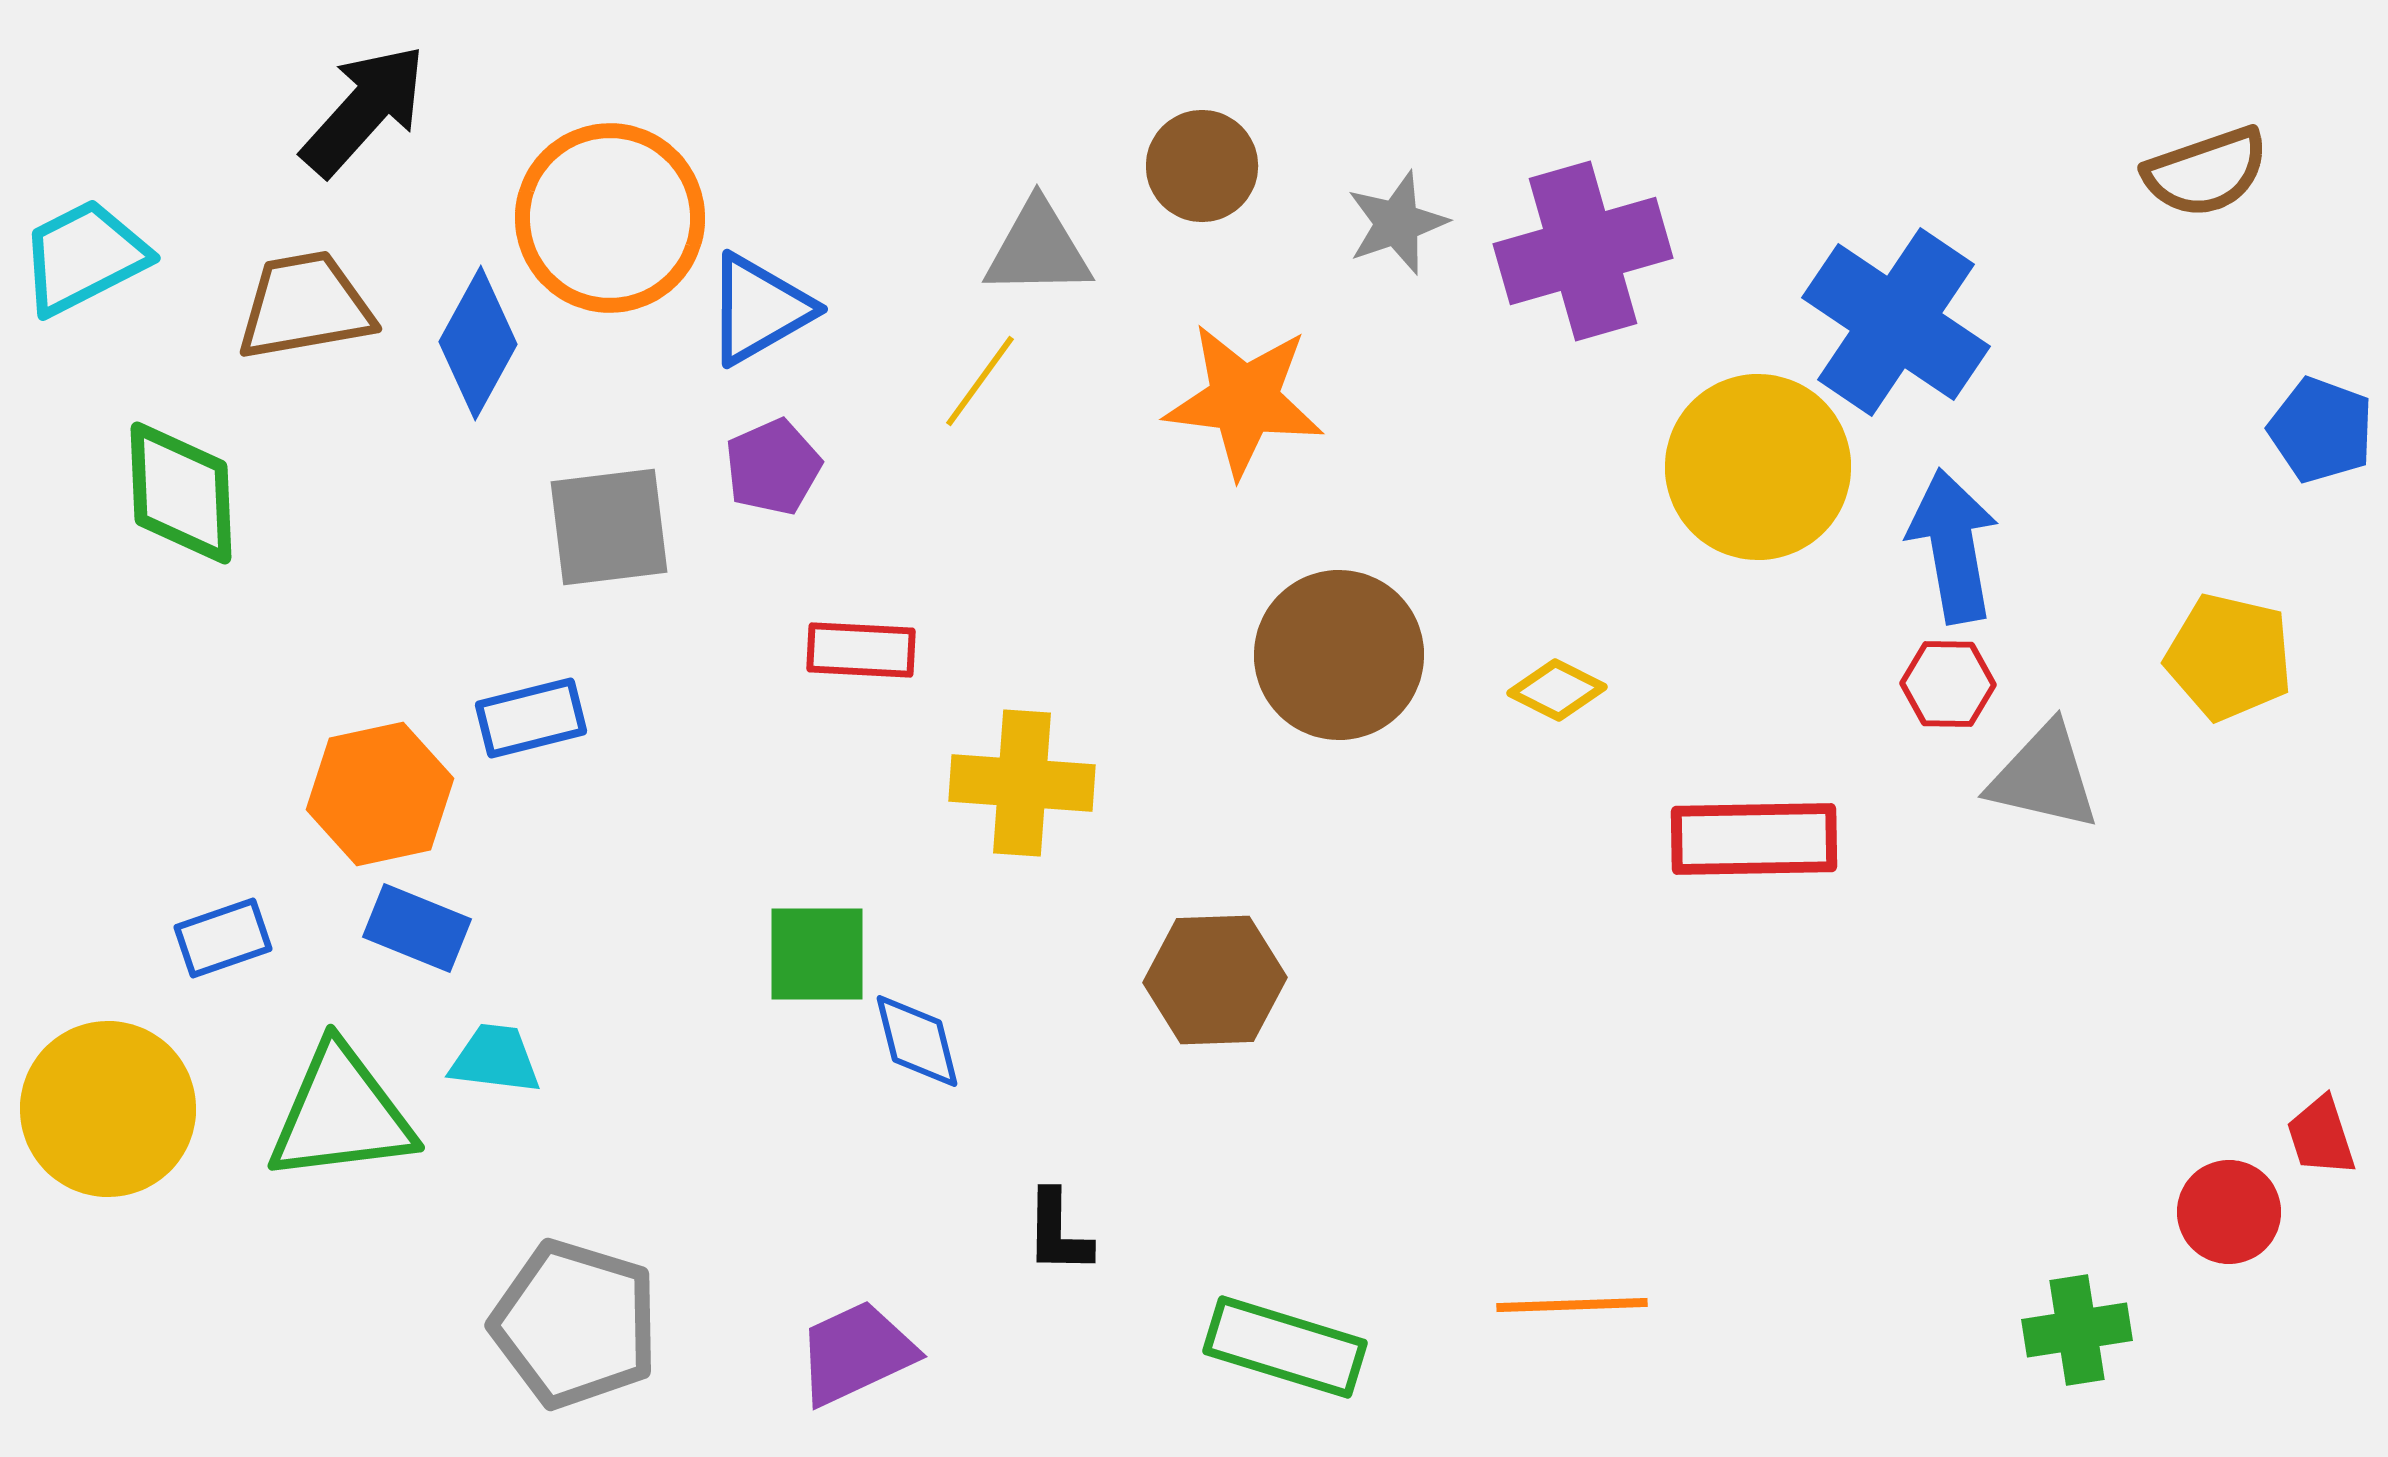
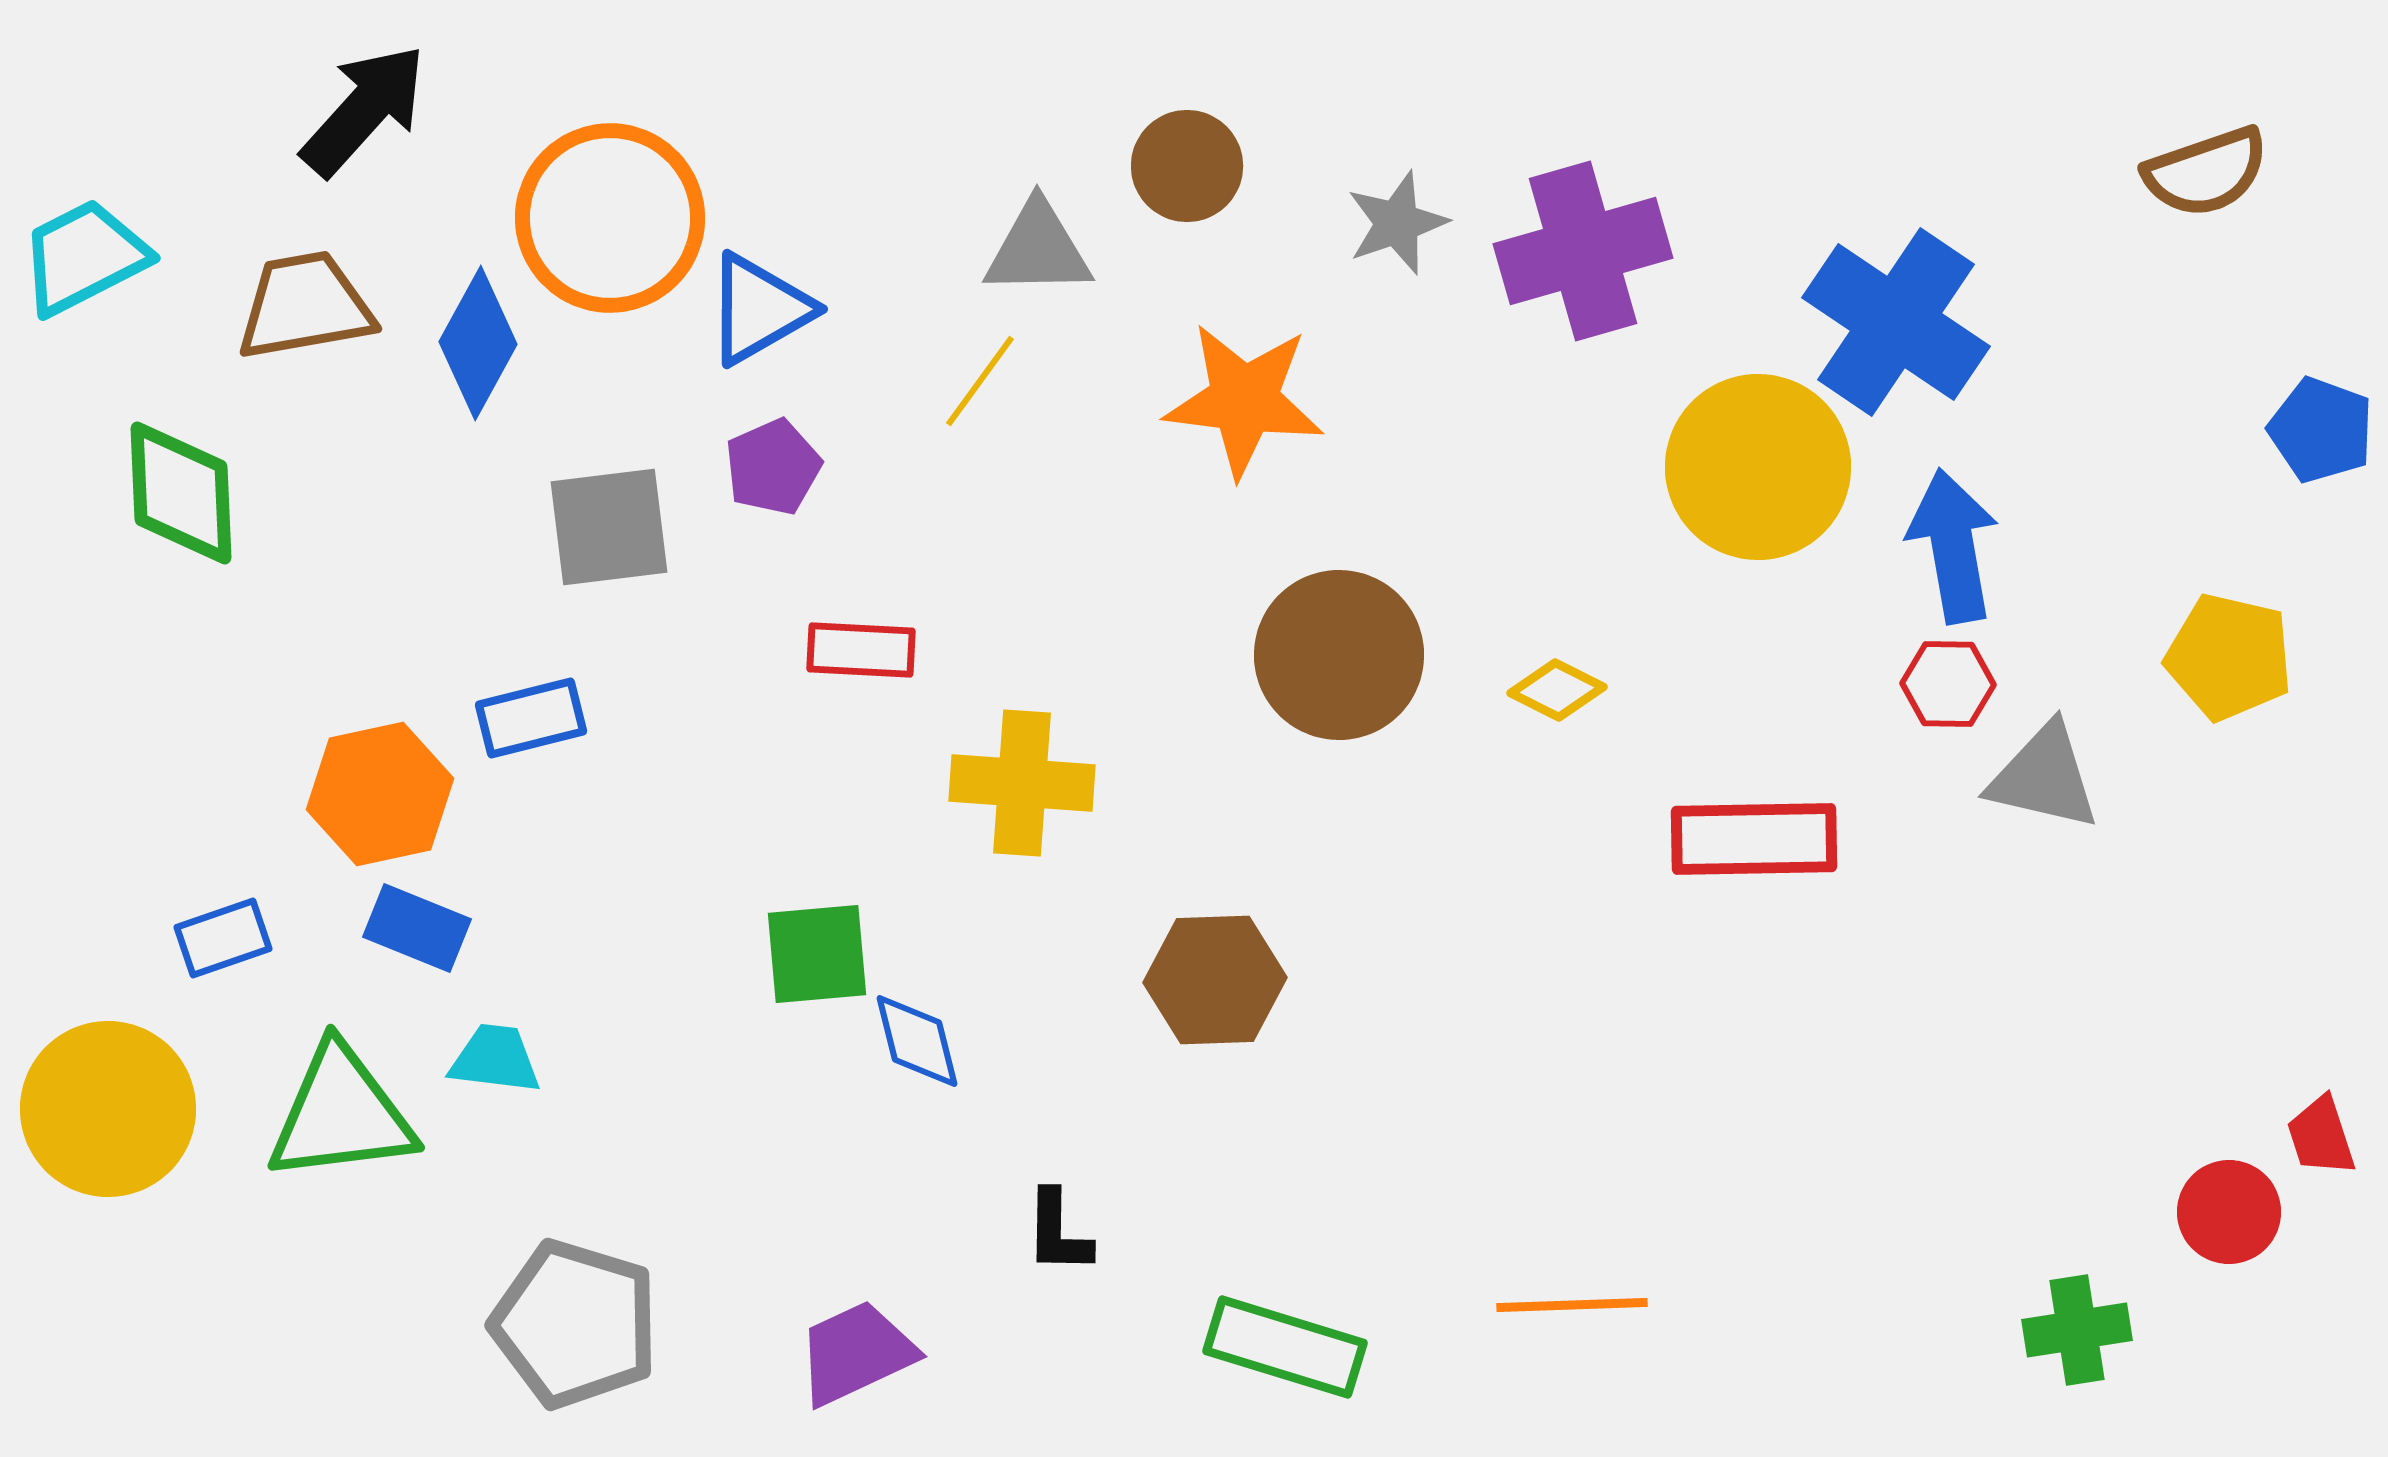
brown circle at (1202, 166): moved 15 px left
green square at (817, 954): rotated 5 degrees counterclockwise
